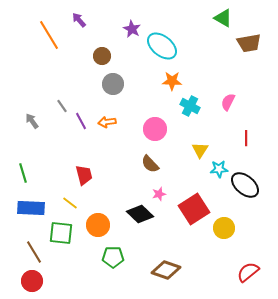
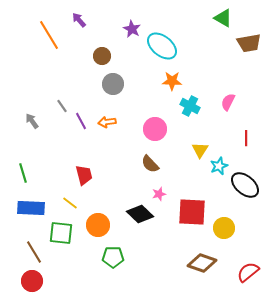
cyan star: moved 3 px up; rotated 18 degrees counterclockwise
red square: moved 2 px left, 3 px down; rotated 36 degrees clockwise
brown diamond: moved 36 px right, 7 px up
